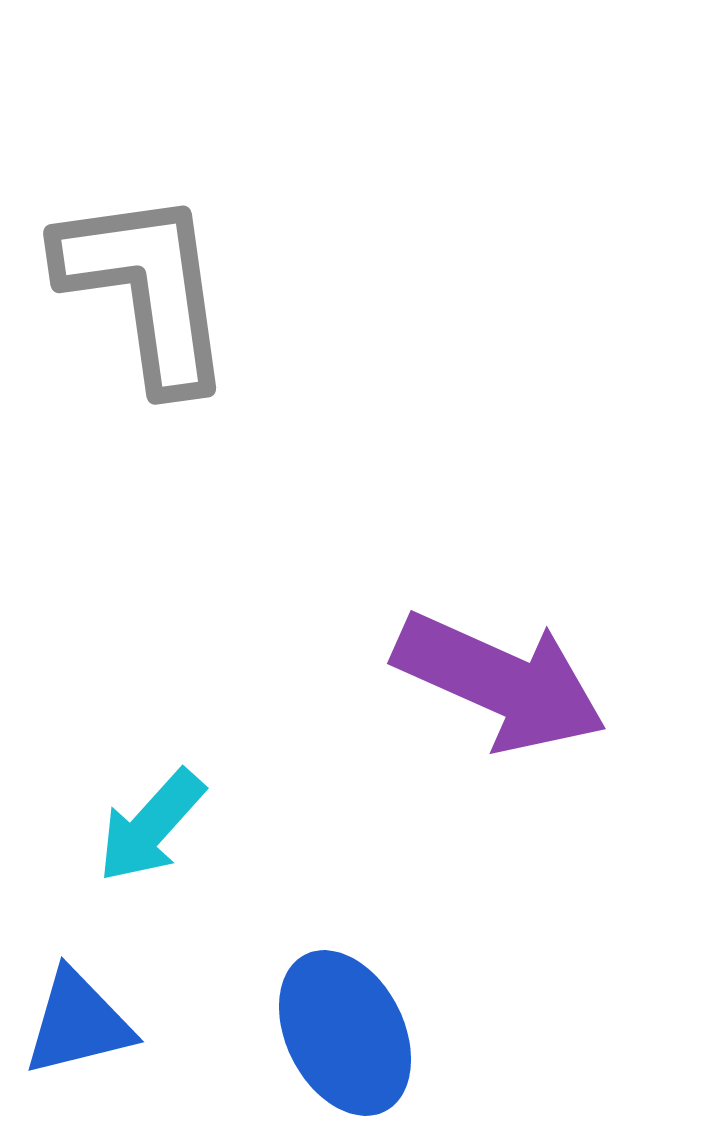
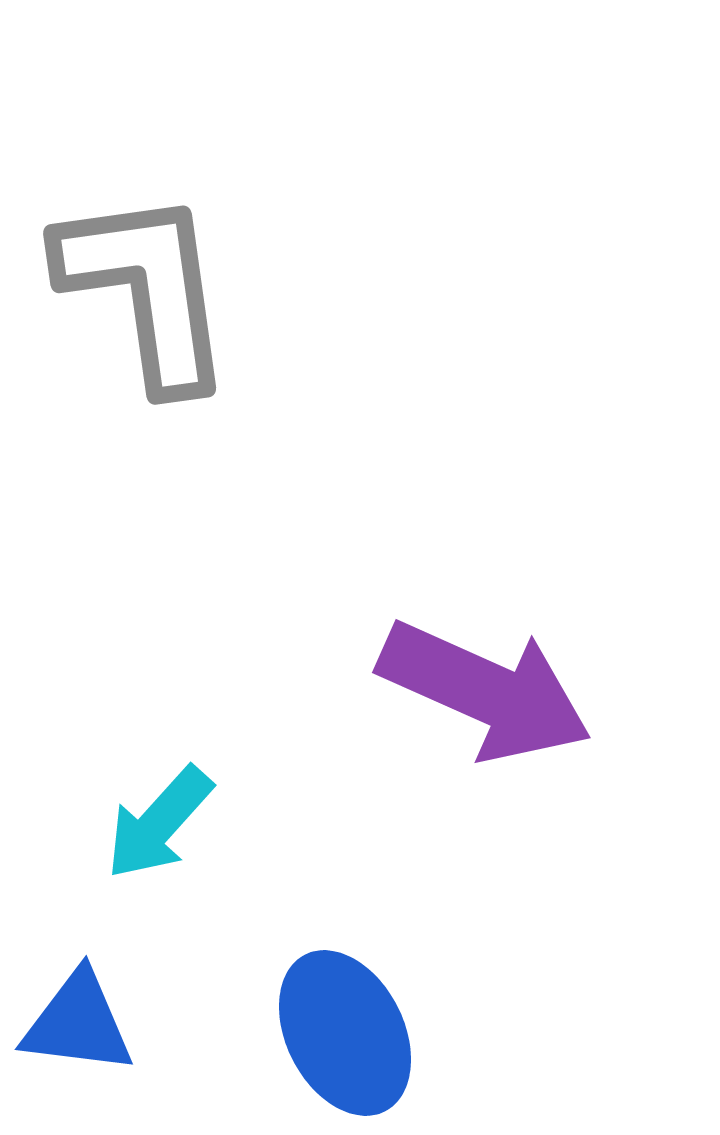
purple arrow: moved 15 px left, 9 px down
cyan arrow: moved 8 px right, 3 px up
blue triangle: rotated 21 degrees clockwise
